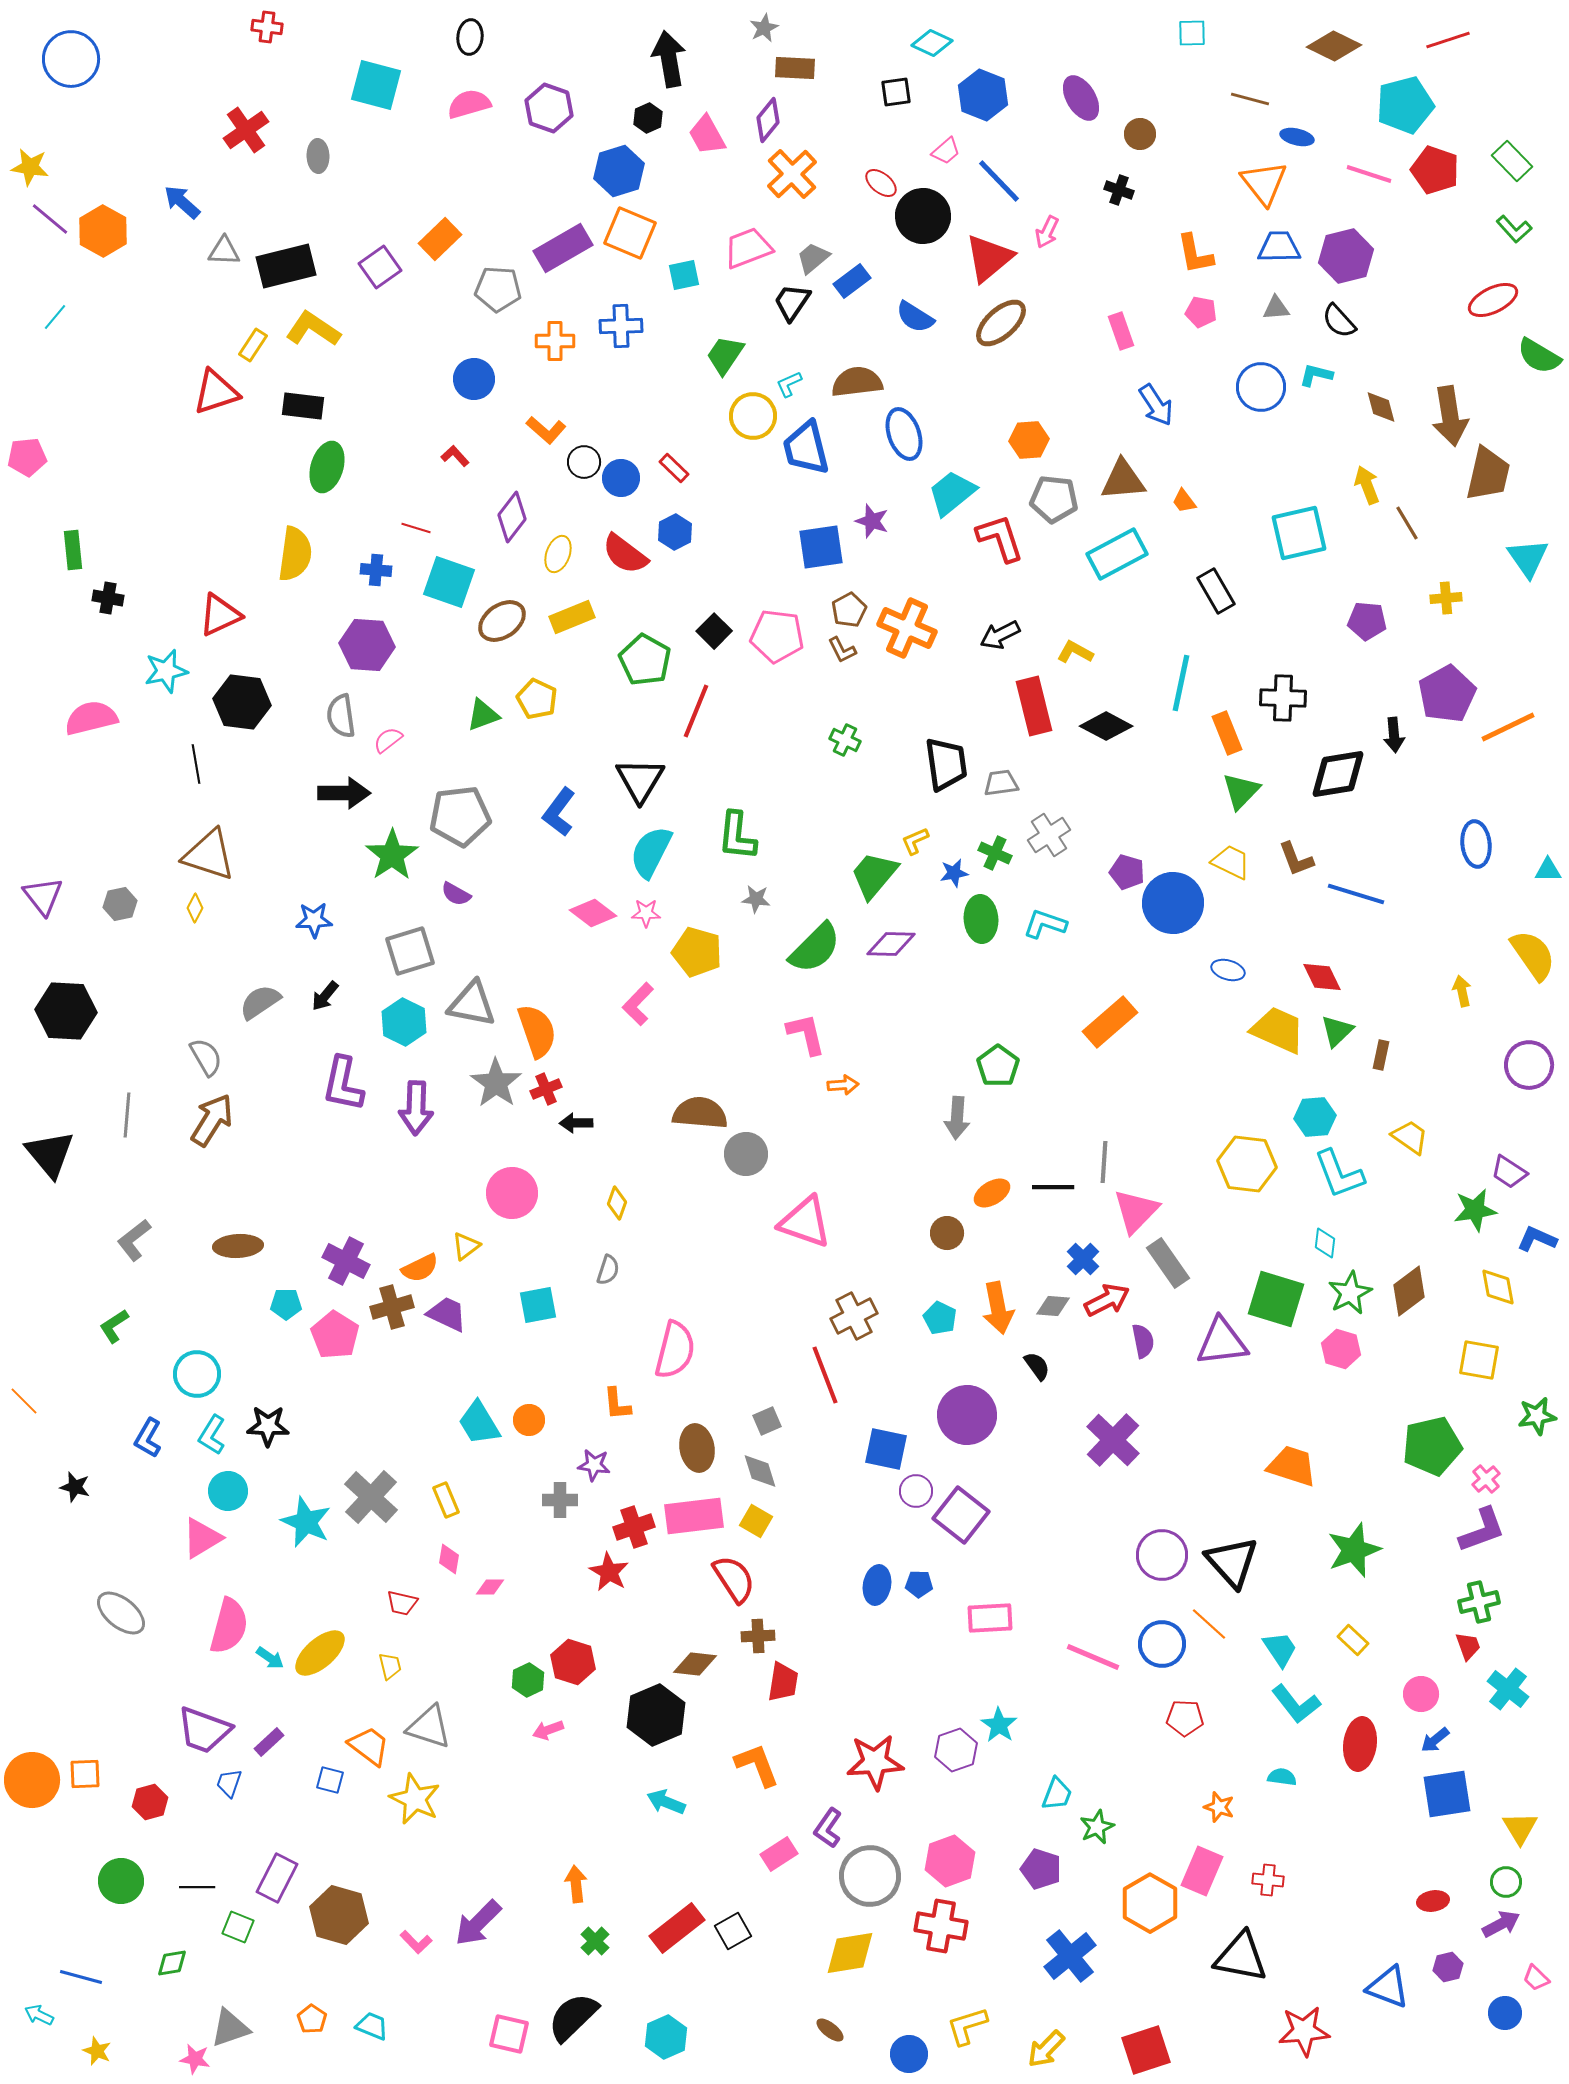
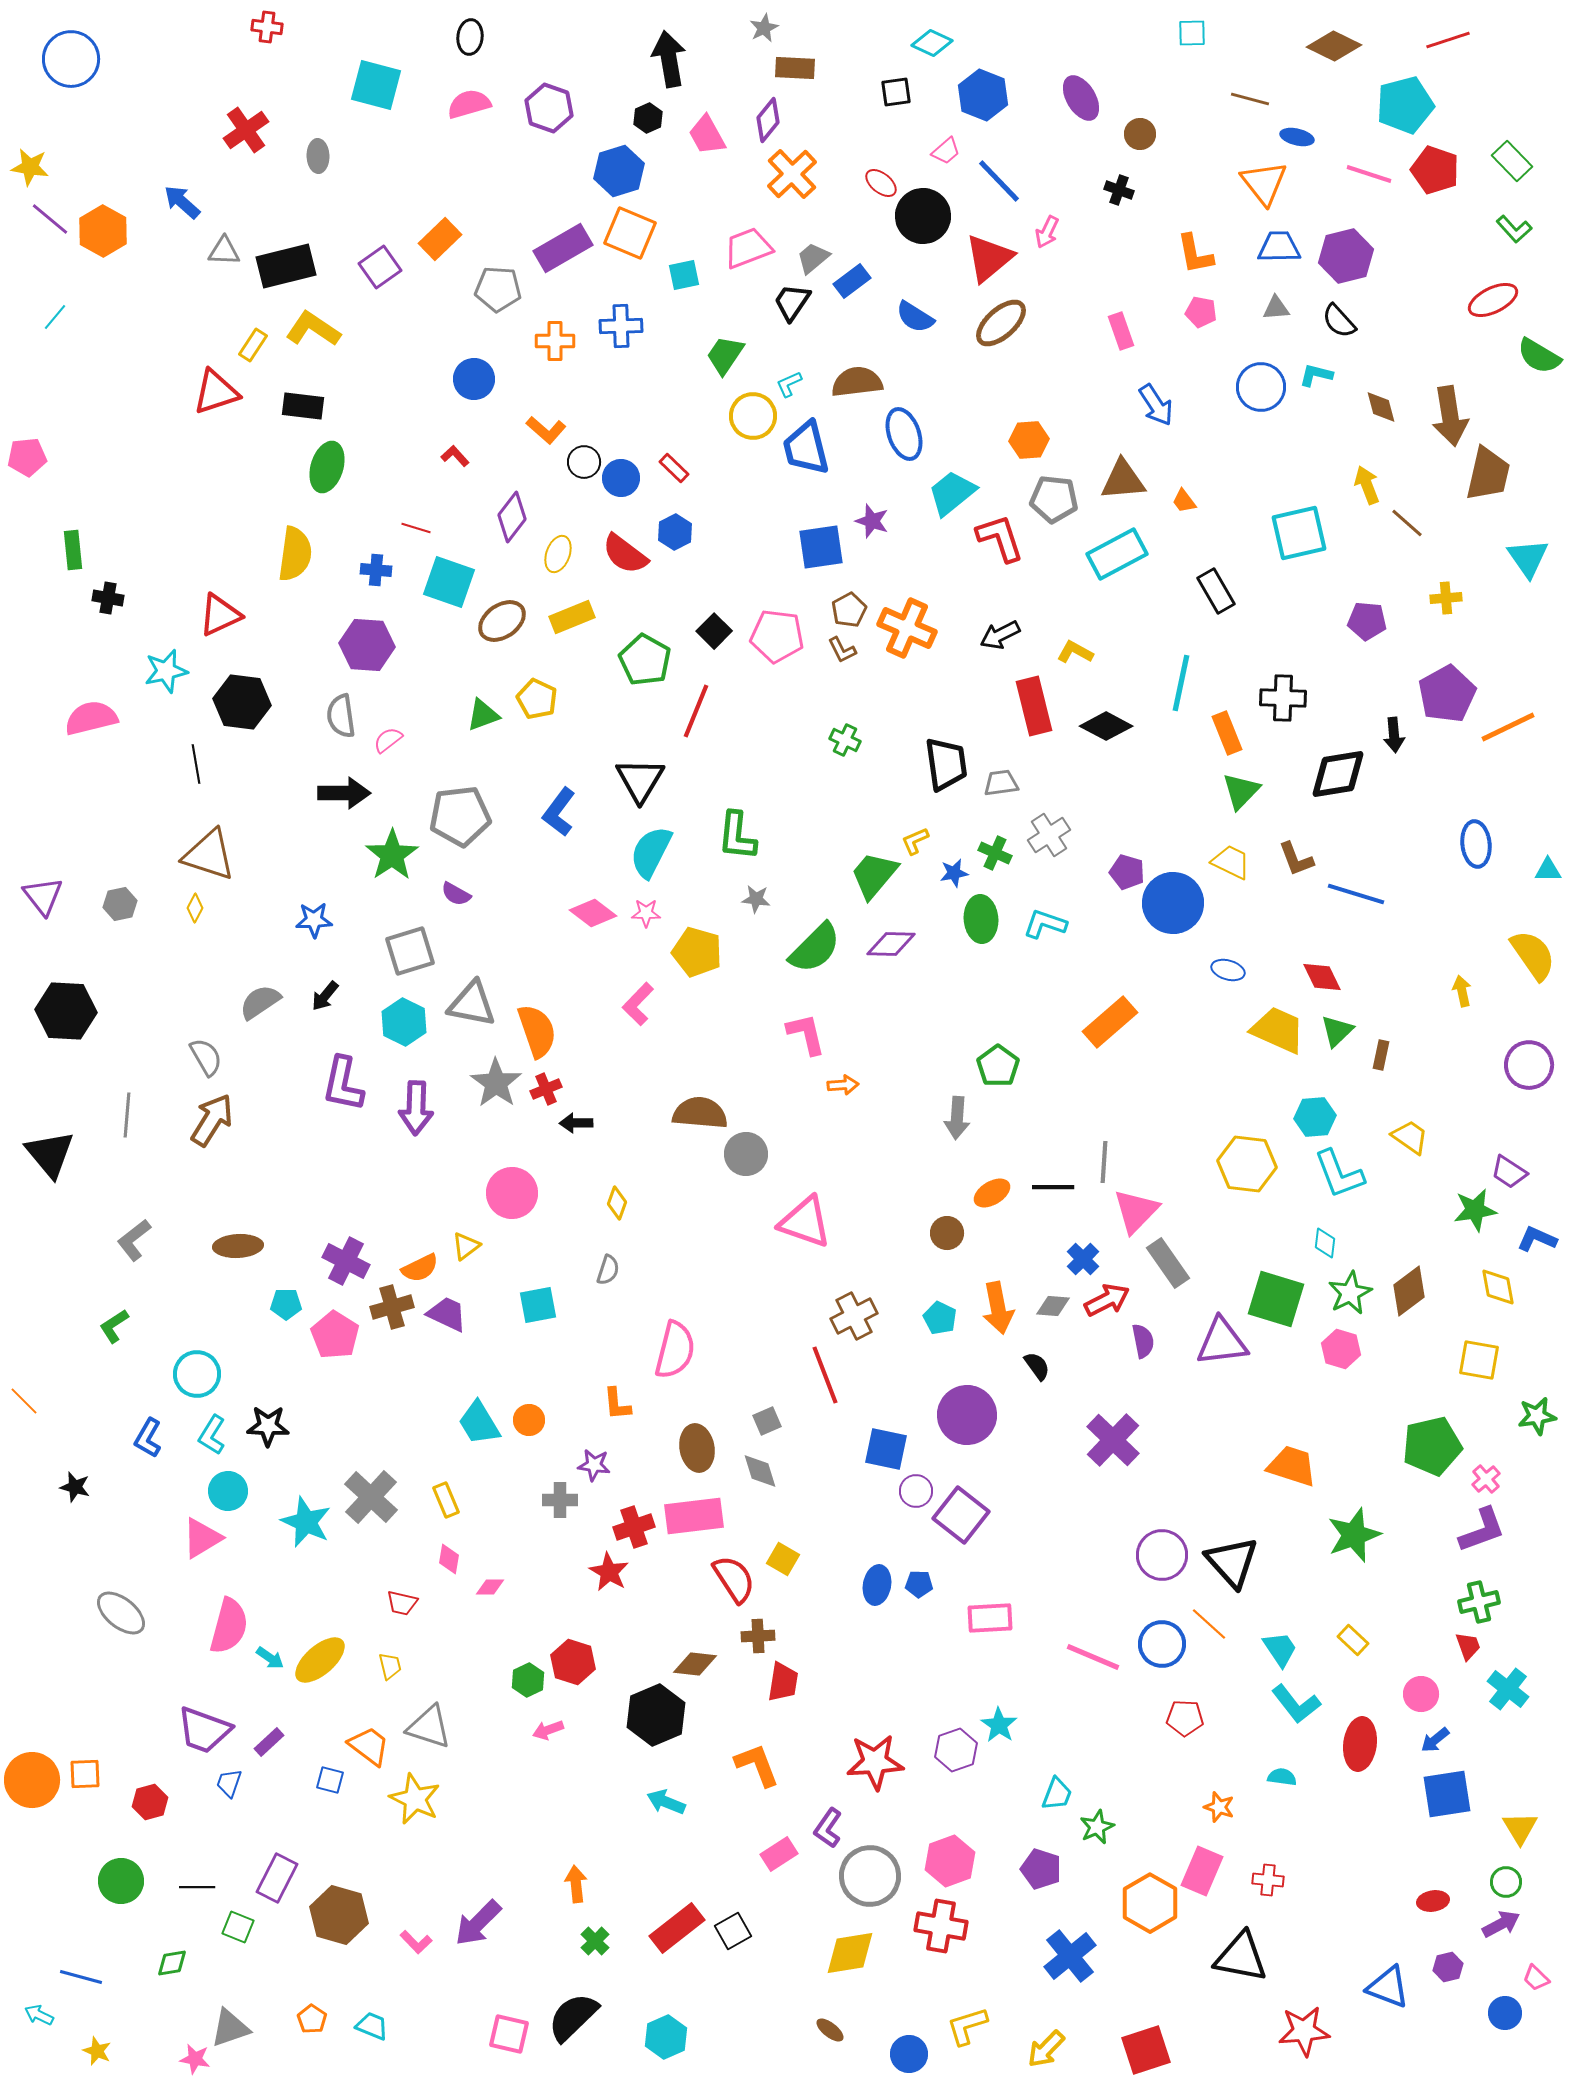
brown line at (1407, 523): rotated 18 degrees counterclockwise
yellow square at (756, 1521): moved 27 px right, 38 px down
green star at (1354, 1550): moved 15 px up
yellow ellipse at (320, 1653): moved 7 px down
